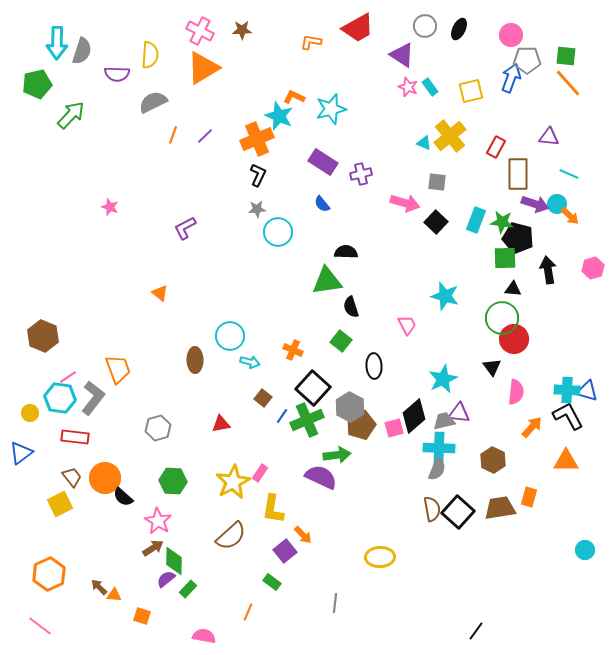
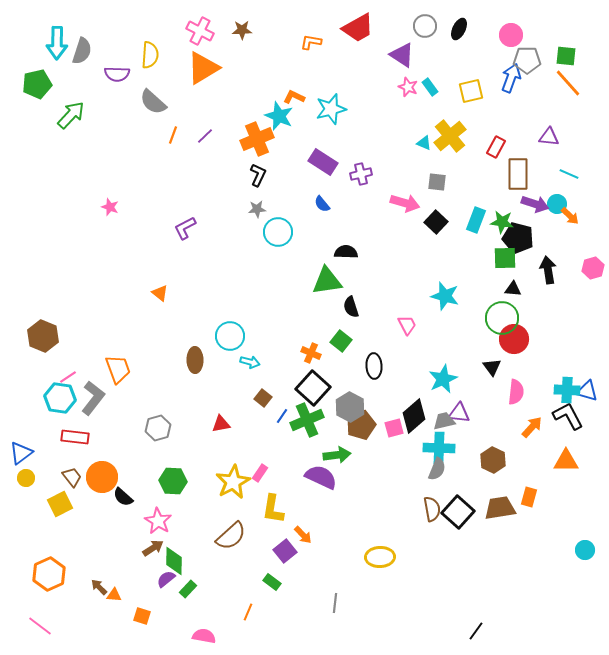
gray semicircle at (153, 102): rotated 112 degrees counterclockwise
orange cross at (293, 350): moved 18 px right, 3 px down
yellow circle at (30, 413): moved 4 px left, 65 px down
orange circle at (105, 478): moved 3 px left, 1 px up
